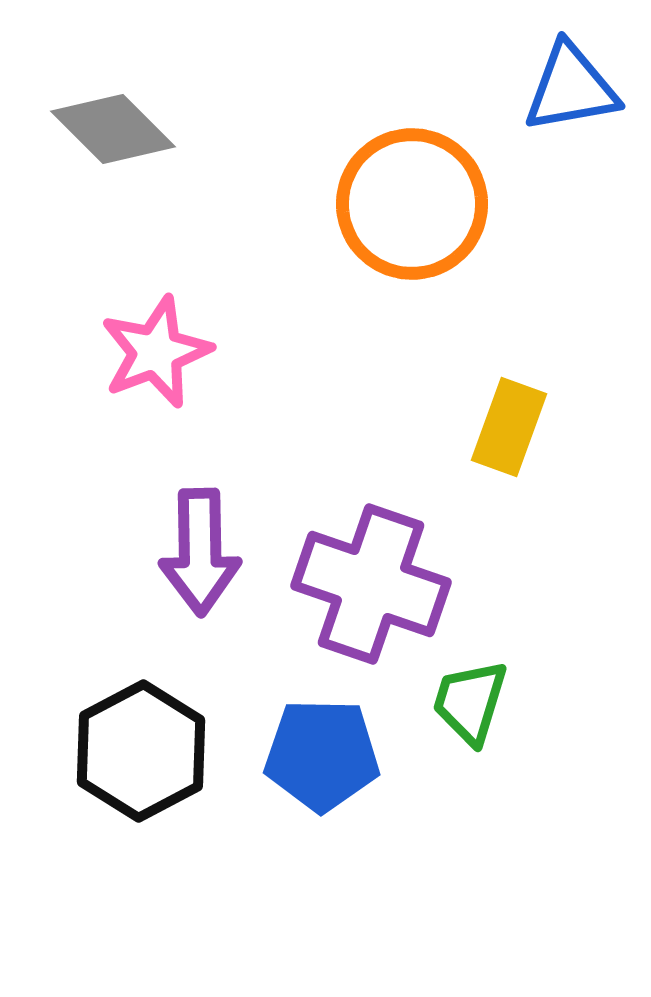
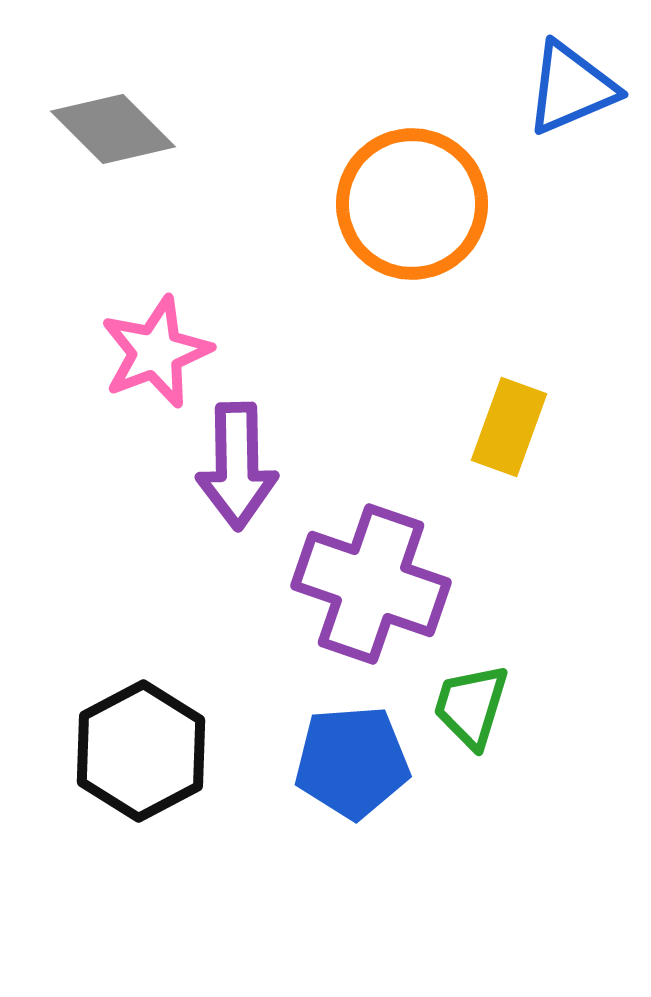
blue triangle: rotated 13 degrees counterclockwise
purple arrow: moved 37 px right, 86 px up
green trapezoid: moved 1 px right, 4 px down
blue pentagon: moved 30 px right, 7 px down; rotated 5 degrees counterclockwise
